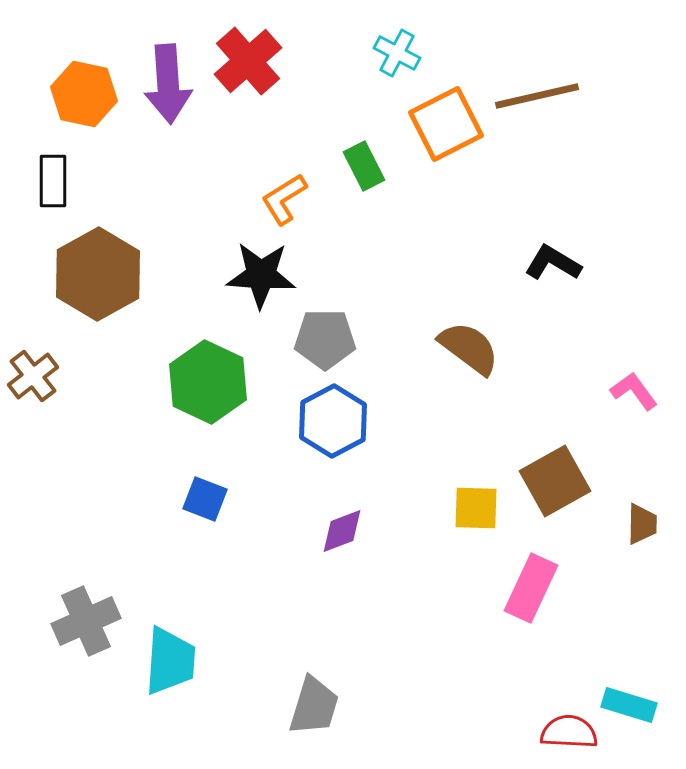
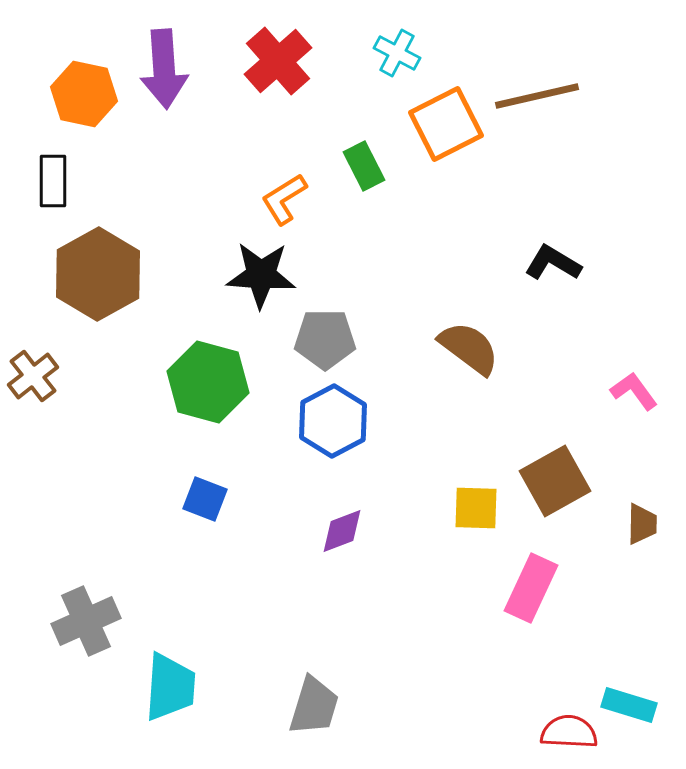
red cross: moved 30 px right
purple arrow: moved 4 px left, 15 px up
green hexagon: rotated 10 degrees counterclockwise
cyan trapezoid: moved 26 px down
